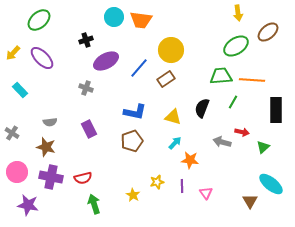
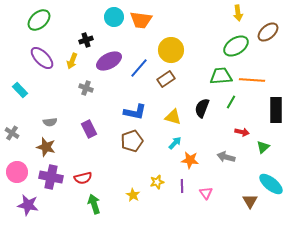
yellow arrow at (13, 53): moved 59 px right, 8 px down; rotated 21 degrees counterclockwise
purple ellipse at (106, 61): moved 3 px right
green line at (233, 102): moved 2 px left
gray arrow at (222, 142): moved 4 px right, 15 px down
